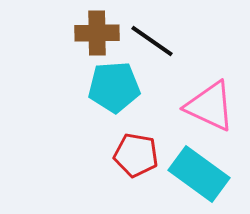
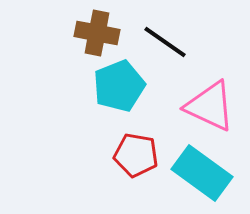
brown cross: rotated 12 degrees clockwise
black line: moved 13 px right, 1 px down
cyan pentagon: moved 5 px right, 1 px up; rotated 18 degrees counterclockwise
cyan rectangle: moved 3 px right, 1 px up
